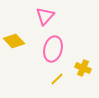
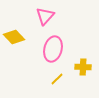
yellow diamond: moved 4 px up
yellow cross: moved 1 px up; rotated 21 degrees counterclockwise
